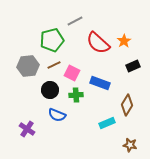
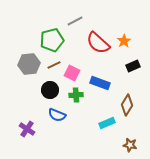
gray hexagon: moved 1 px right, 2 px up
